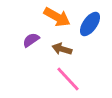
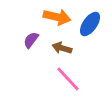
orange arrow: rotated 16 degrees counterclockwise
purple semicircle: rotated 18 degrees counterclockwise
brown arrow: moved 1 px up
